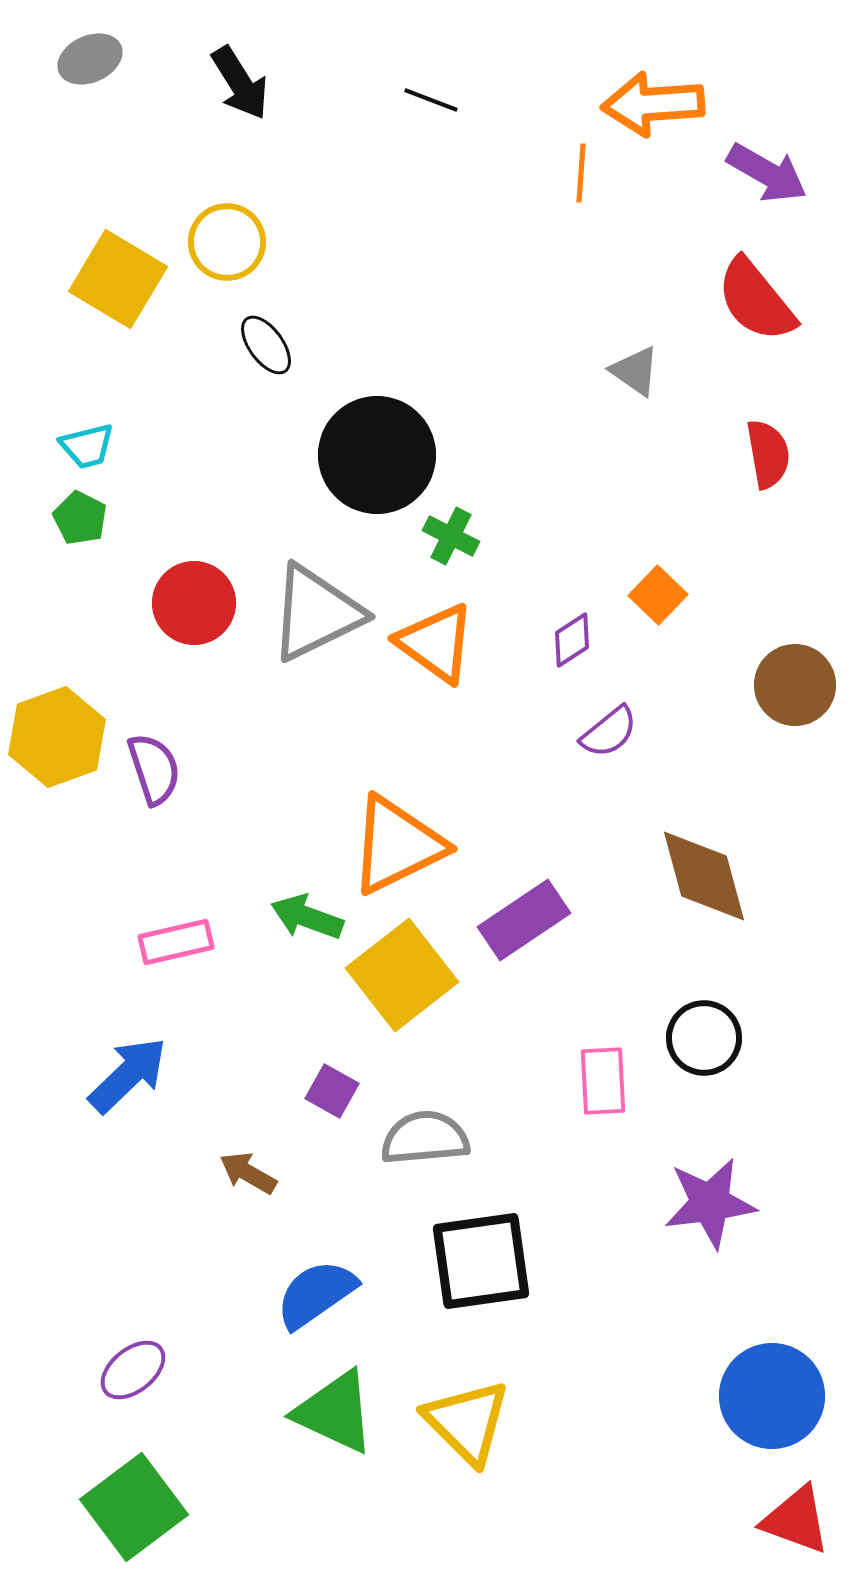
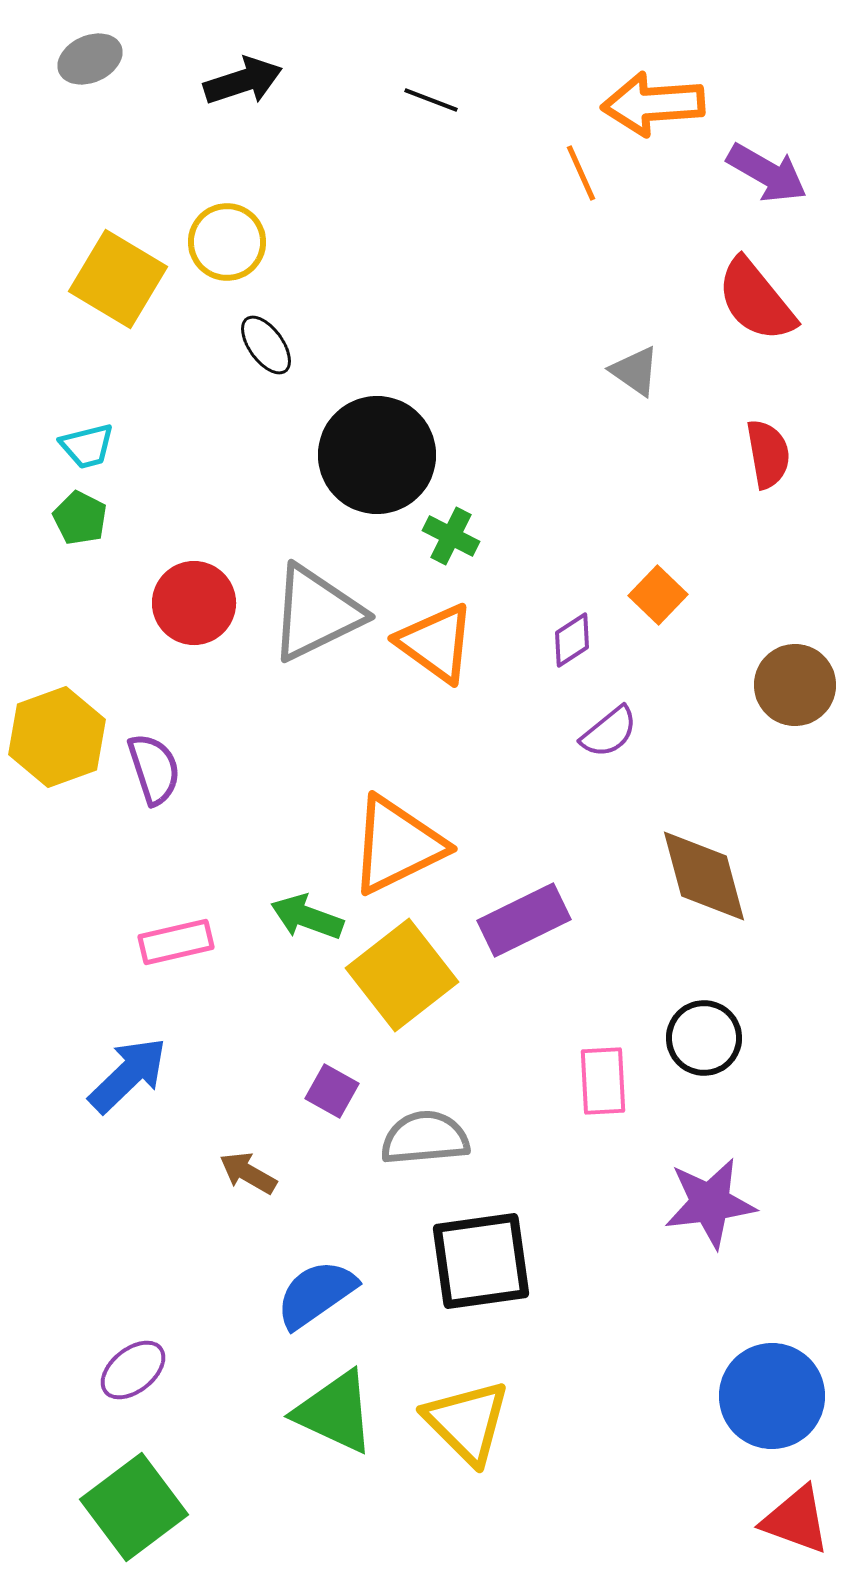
black arrow at (240, 83): moved 3 px right, 2 px up; rotated 76 degrees counterclockwise
orange line at (581, 173): rotated 28 degrees counterclockwise
purple rectangle at (524, 920): rotated 8 degrees clockwise
